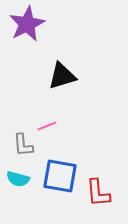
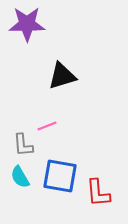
purple star: rotated 27 degrees clockwise
cyan semicircle: moved 2 px right, 2 px up; rotated 45 degrees clockwise
